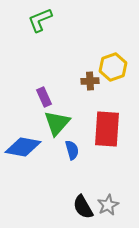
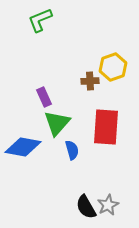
red rectangle: moved 1 px left, 2 px up
black semicircle: moved 3 px right
